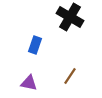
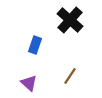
black cross: moved 3 px down; rotated 12 degrees clockwise
purple triangle: rotated 30 degrees clockwise
